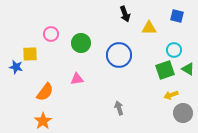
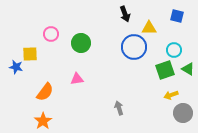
blue circle: moved 15 px right, 8 px up
